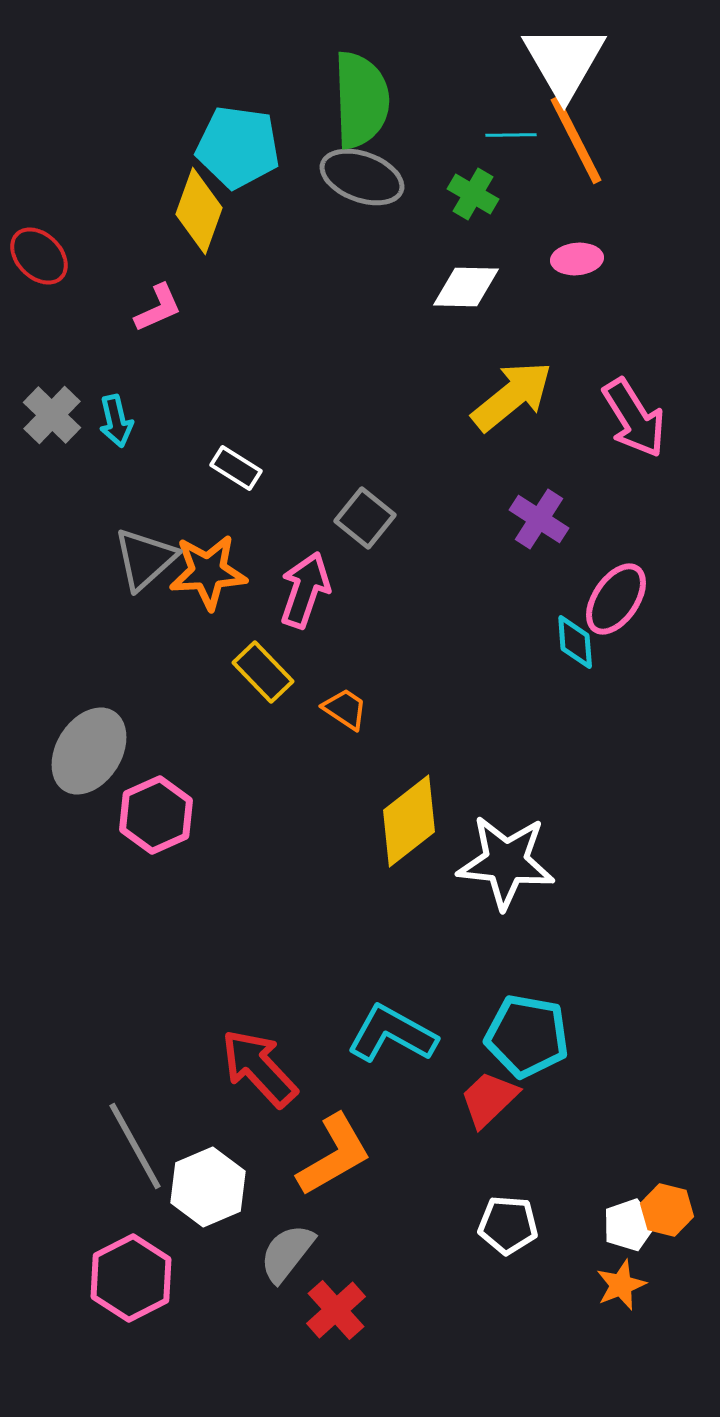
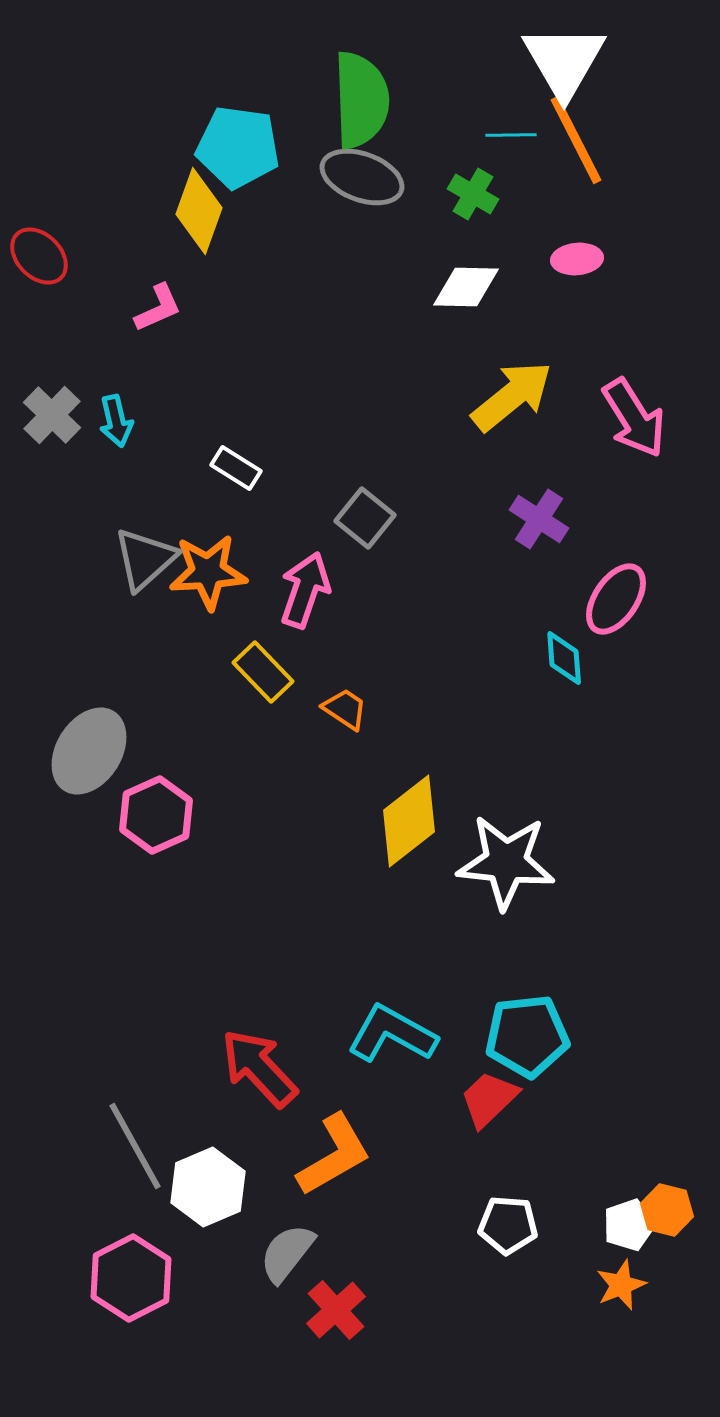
cyan diamond at (575, 642): moved 11 px left, 16 px down
cyan pentagon at (527, 1036): rotated 16 degrees counterclockwise
